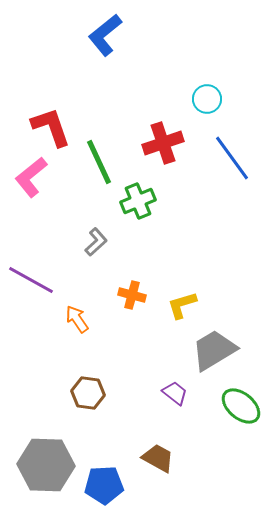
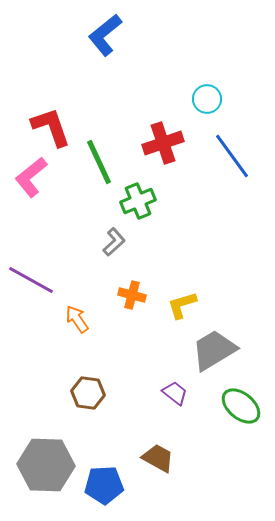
blue line: moved 2 px up
gray L-shape: moved 18 px right
